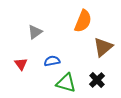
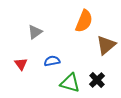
orange semicircle: moved 1 px right
brown triangle: moved 3 px right, 2 px up
green triangle: moved 4 px right
